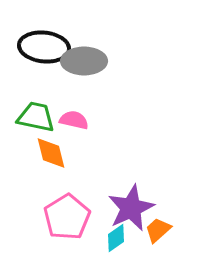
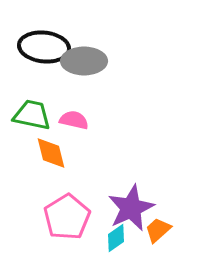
green trapezoid: moved 4 px left, 2 px up
